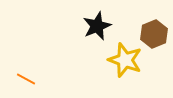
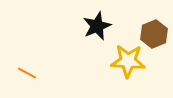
yellow star: moved 3 px right, 1 px down; rotated 16 degrees counterclockwise
orange line: moved 1 px right, 6 px up
